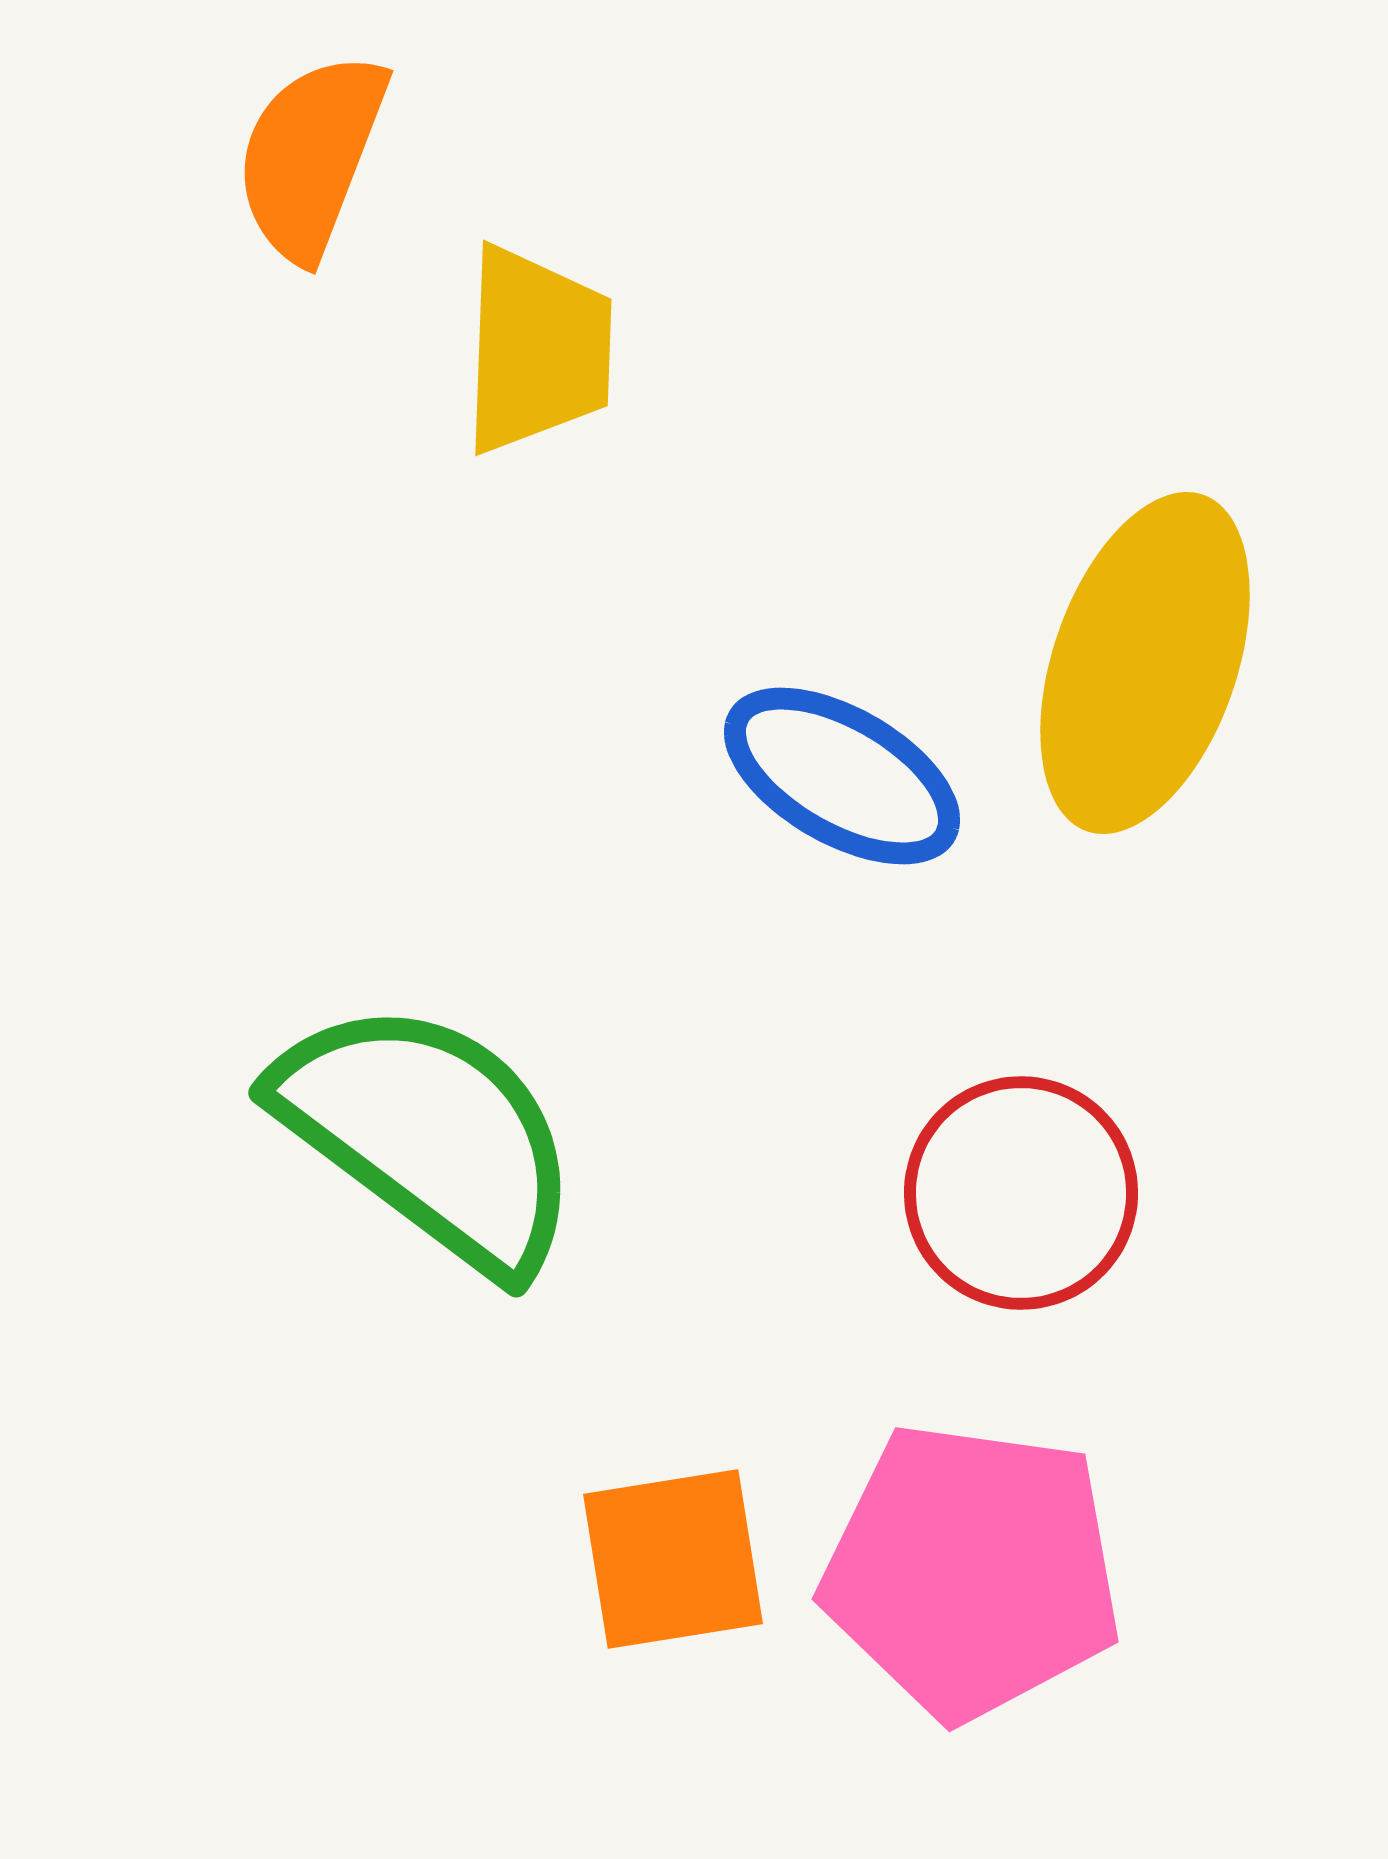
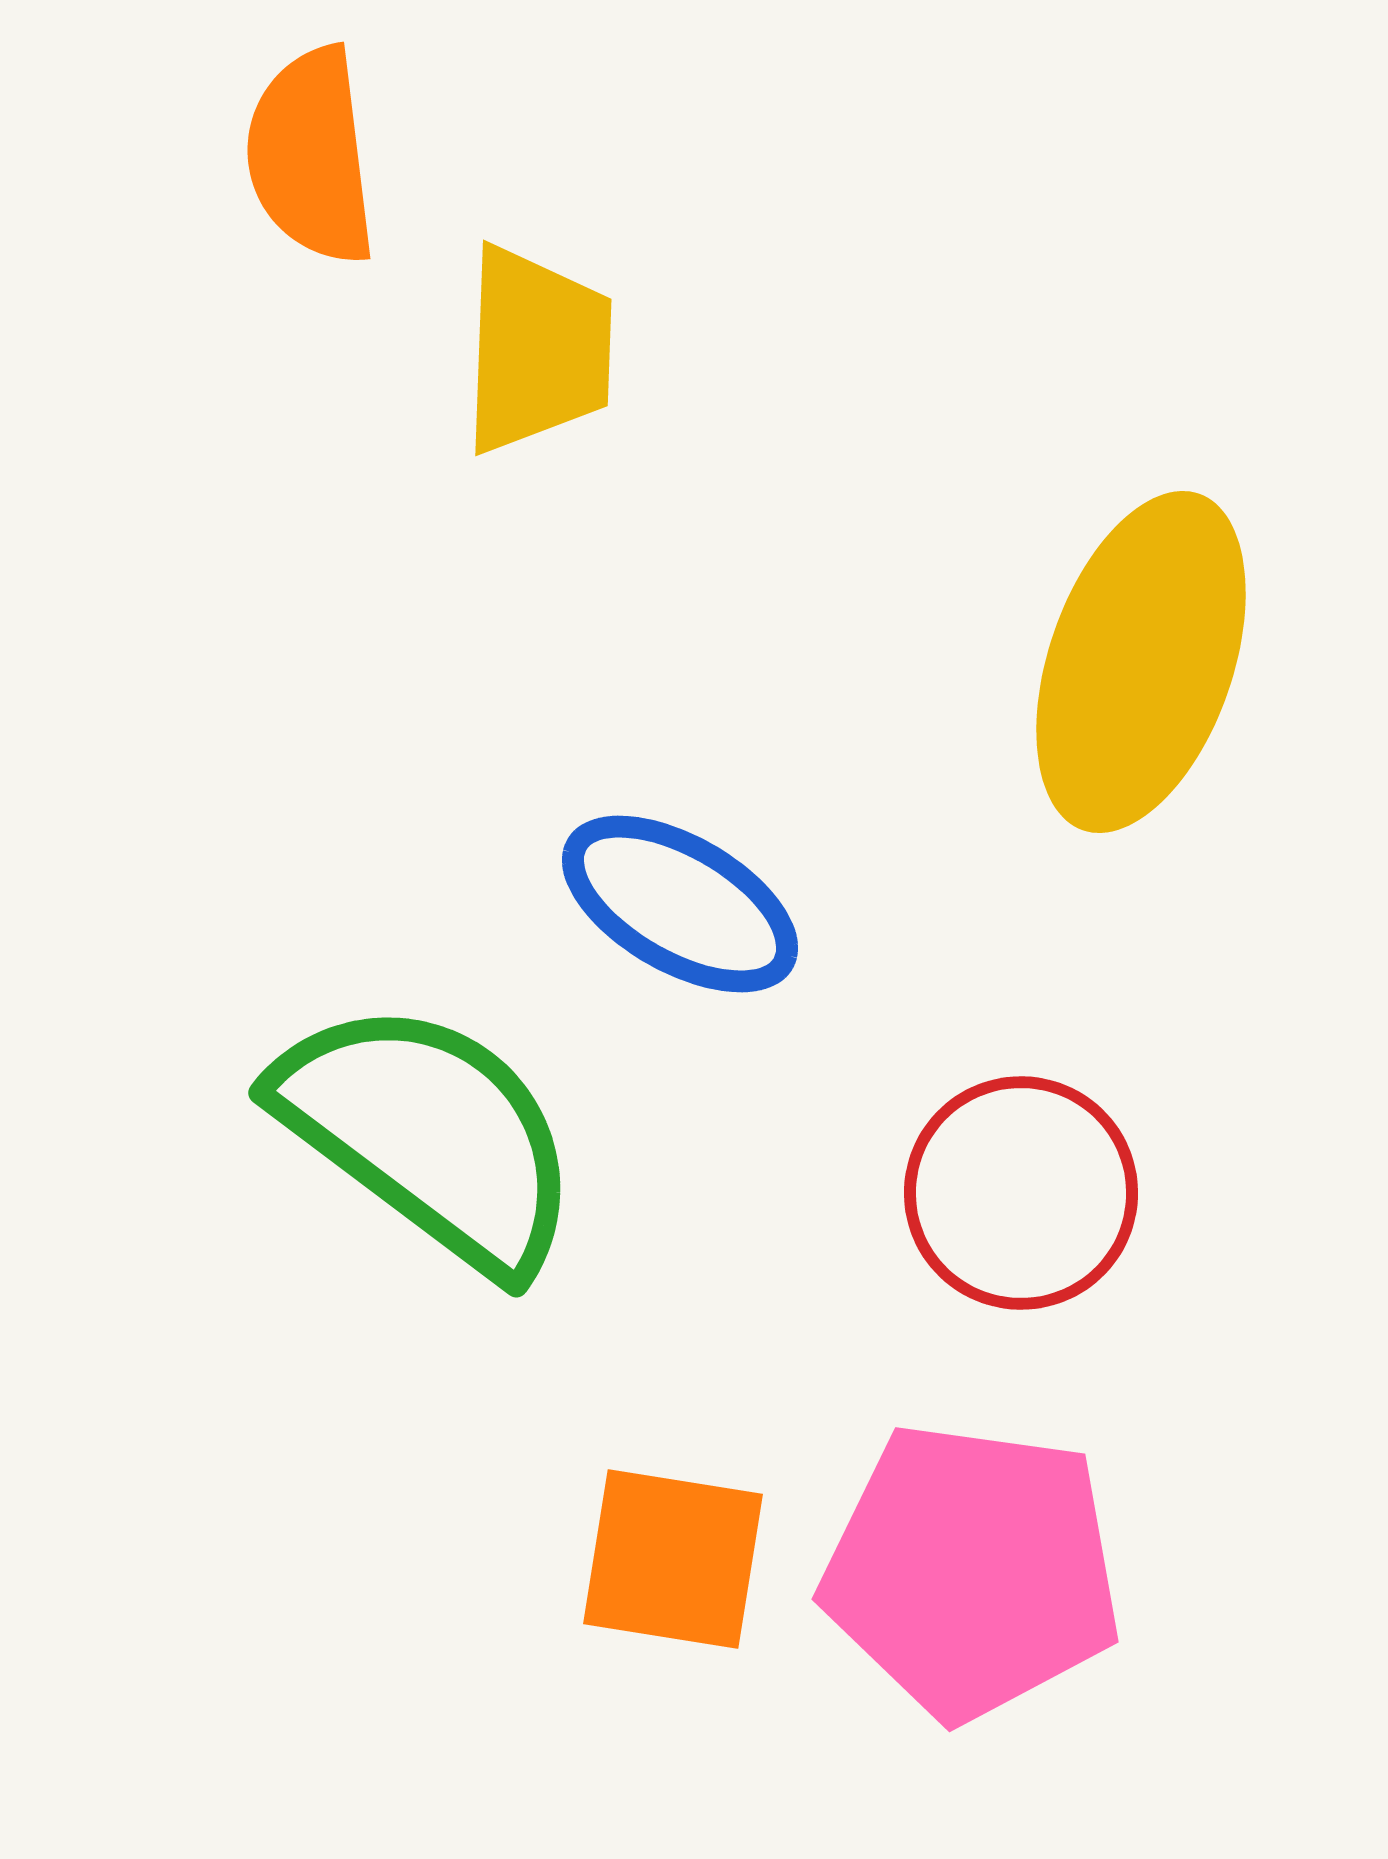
orange semicircle: rotated 28 degrees counterclockwise
yellow ellipse: moved 4 px left, 1 px up
blue ellipse: moved 162 px left, 128 px down
orange square: rotated 18 degrees clockwise
